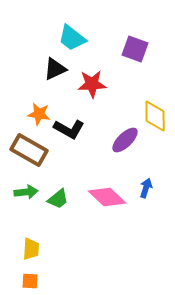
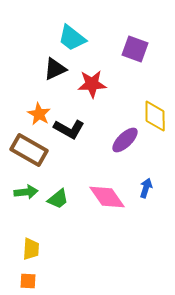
orange star: rotated 20 degrees clockwise
pink diamond: rotated 12 degrees clockwise
orange square: moved 2 px left
